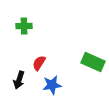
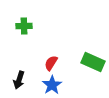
red semicircle: moved 12 px right
blue star: rotated 24 degrees counterclockwise
